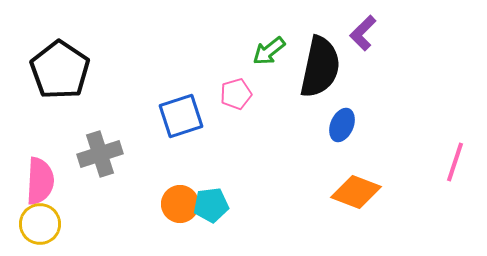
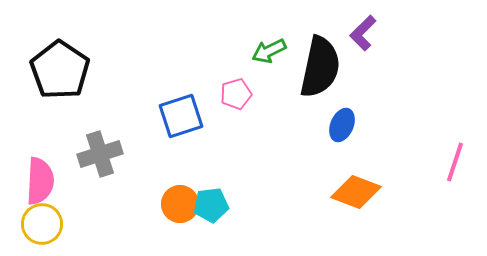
green arrow: rotated 12 degrees clockwise
yellow circle: moved 2 px right
